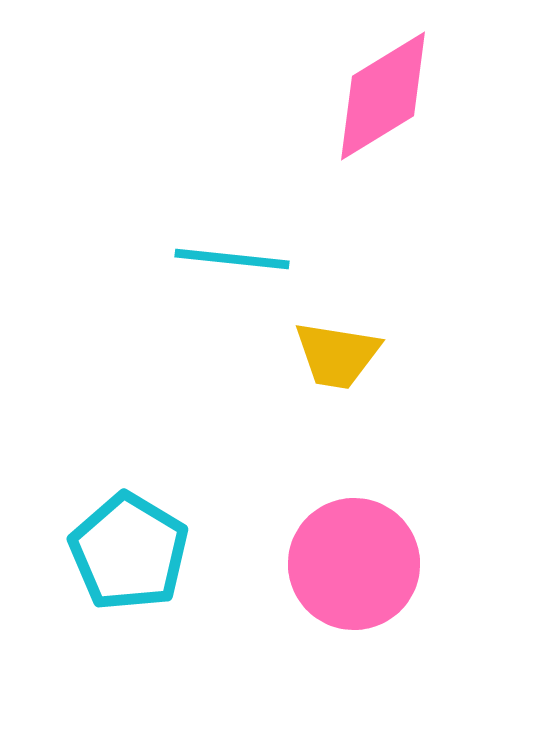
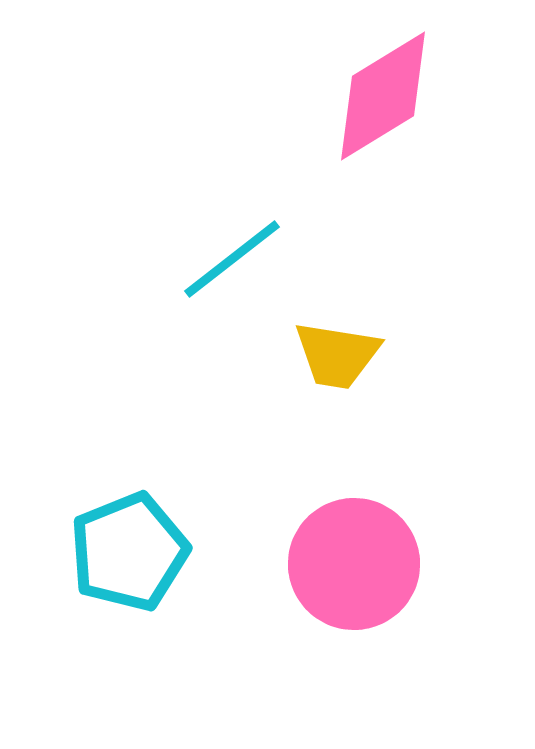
cyan line: rotated 44 degrees counterclockwise
cyan pentagon: rotated 19 degrees clockwise
